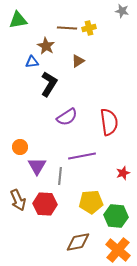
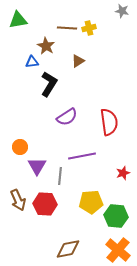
brown diamond: moved 10 px left, 7 px down
